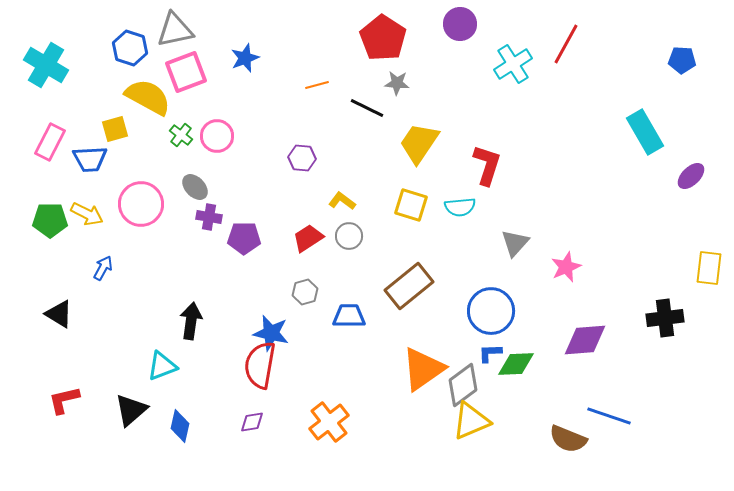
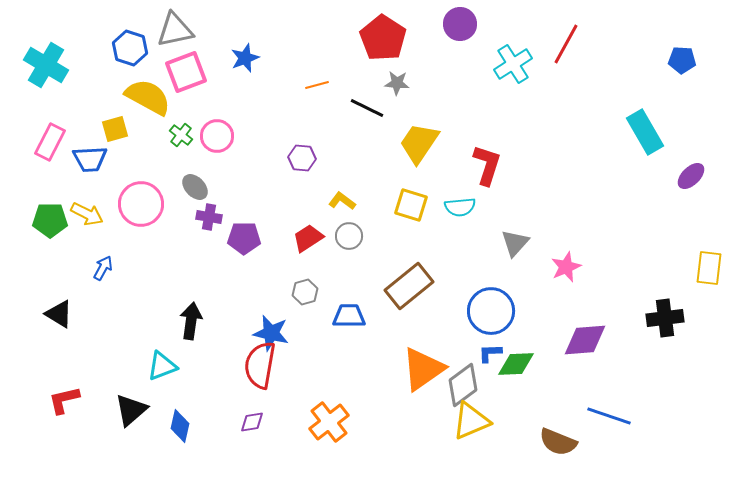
brown semicircle at (568, 439): moved 10 px left, 3 px down
